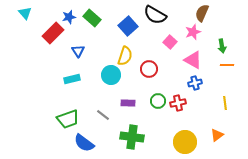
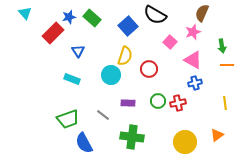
cyan rectangle: rotated 35 degrees clockwise
blue semicircle: rotated 25 degrees clockwise
